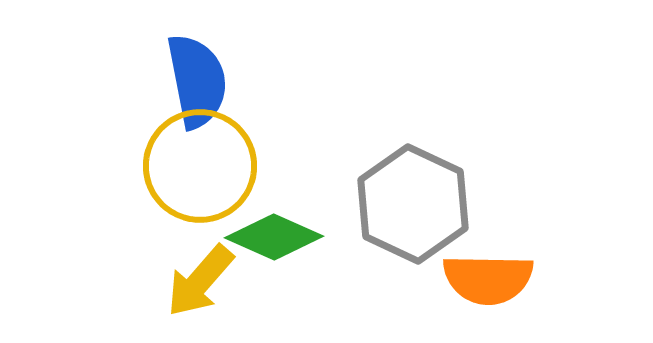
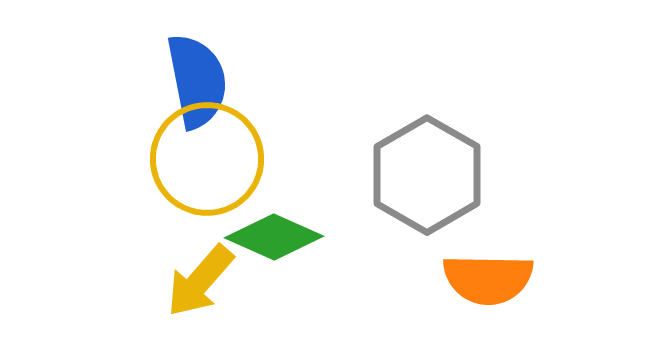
yellow circle: moved 7 px right, 7 px up
gray hexagon: moved 14 px right, 29 px up; rotated 5 degrees clockwise
